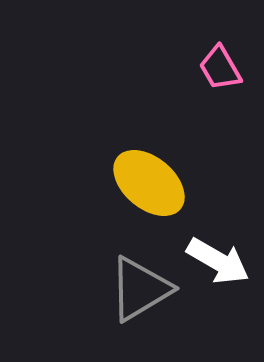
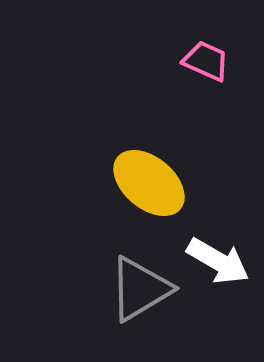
pink trapezoid: moved 14 px left, 7 px up; rotated 144 degrees clockwise
